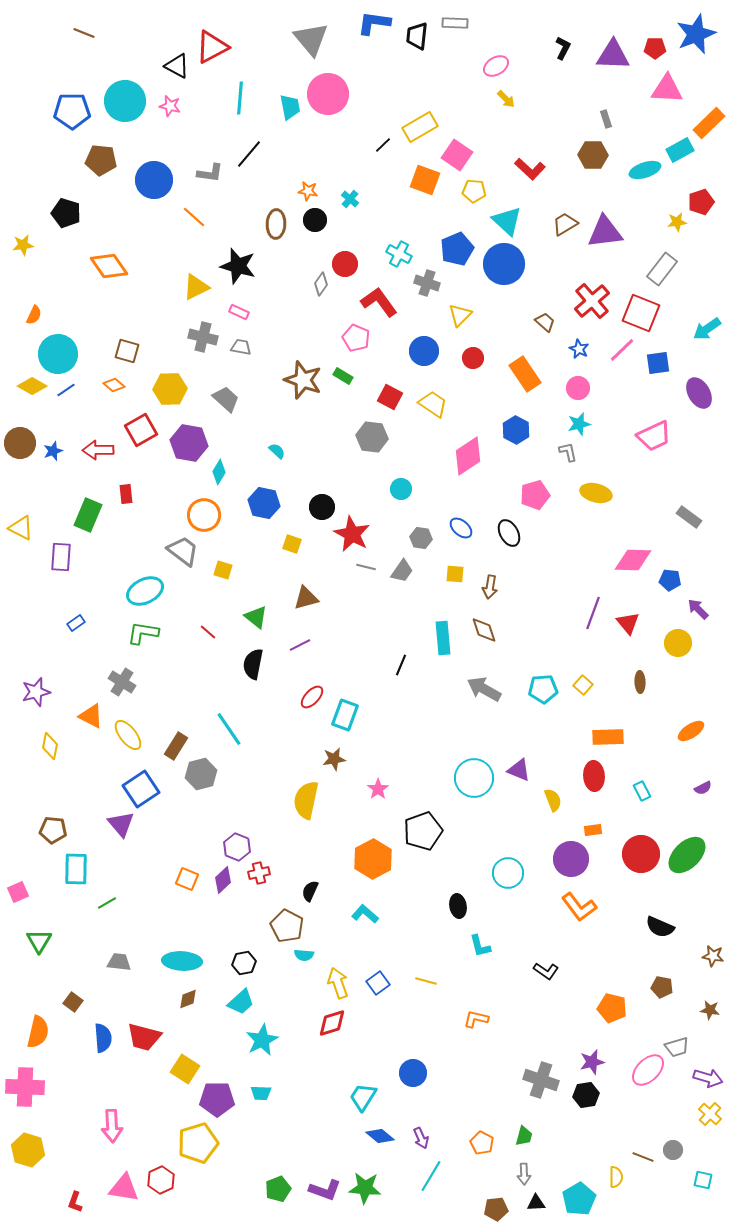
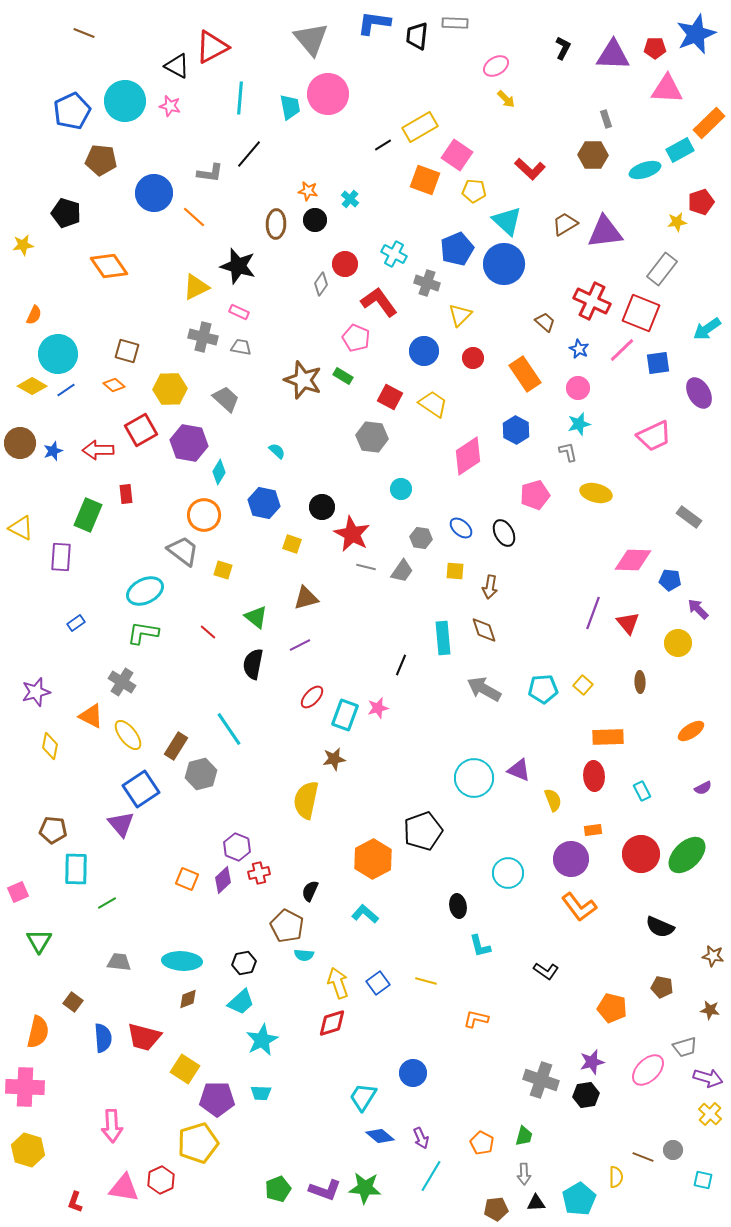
blue pentagon at (72, 111): rotated 24 degrees counterclockwise
black line at (383, 145): rotated 12 degrees clockwise
blue circle at (154, 180): moved 13 px down
cyan cross at (399, 254): moved 5 px left
red cross at (592, 301): rotated 24 degrees counterclockwise
black ellipse at (509, 533): moved 5 px left
yellow square at (455, 574): moved 3 px up
pink star at (378, 789): moved 81 px up; rotated 20 degrees clockwise
gray trapezoid at (677, 1047): moved 8 px right
